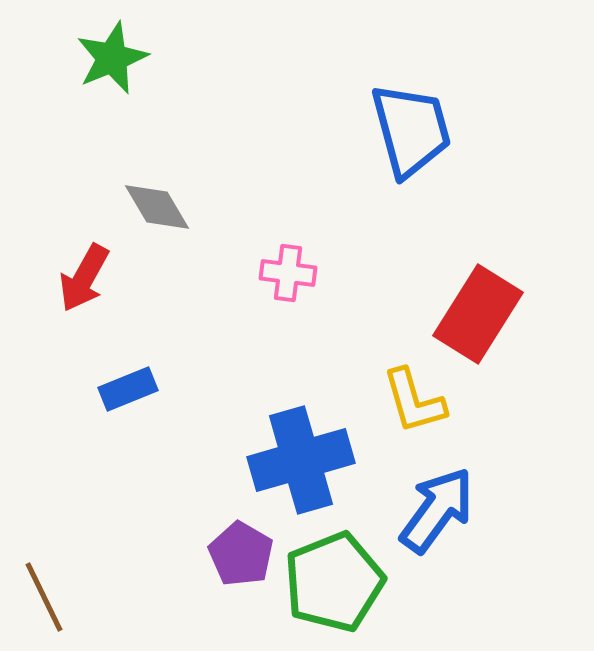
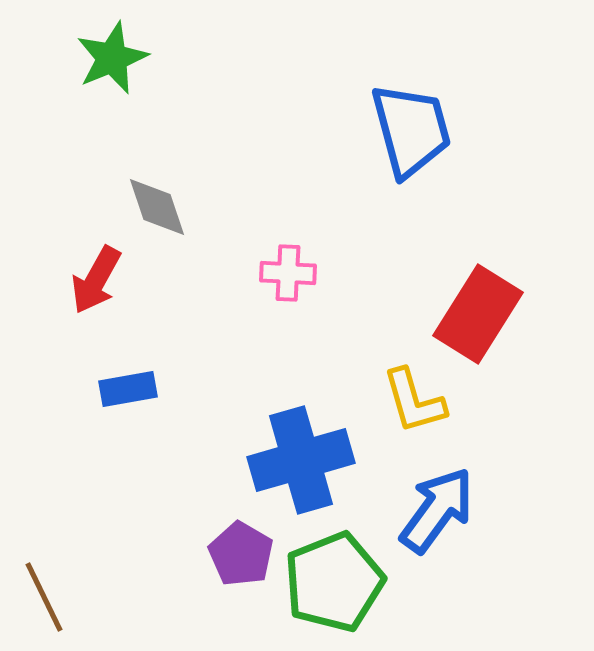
gray diamond: rotated 12 degrees clockwise
pink cross: rotated 4 degrees counterclockwise
red arrow: moved 12 px right, 2 px down
blue rectangle: rotated 12 degrees clockwise
